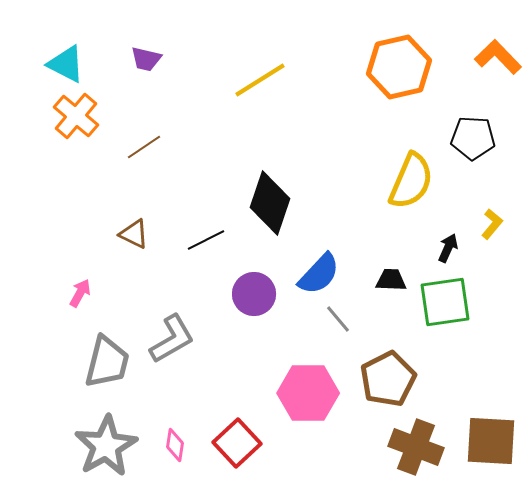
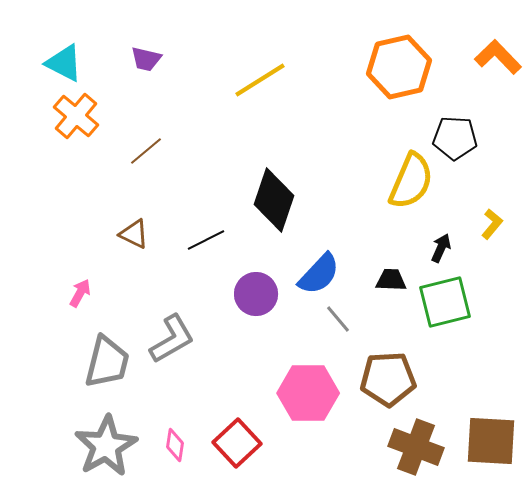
cyan triangle: moved 2 px left, 1 px up
black pentagon: moved 18 px left
brown line: moved 2 px right, 4 px down; rotated 6 degrees counterclockwise
black diamond: moved 4 px right, 3 px up
black arrow: moved 7 px left
purple circle: moved 2 px right
green square: rotated 6 degrees counterclockwise
brown pentagon: rotated 24 degrees clockwise
